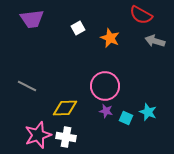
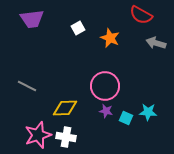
gray arrow: moved 1 px right, 2 px down
cyan star: rotated 18 degrees counterclockwise
